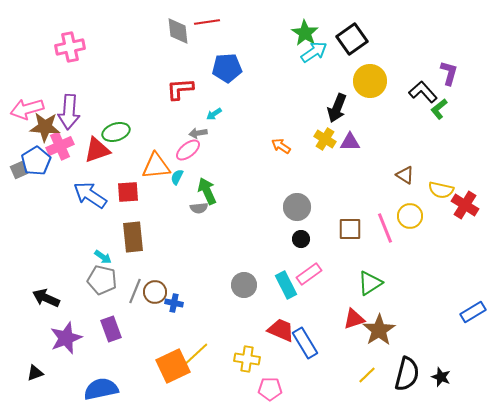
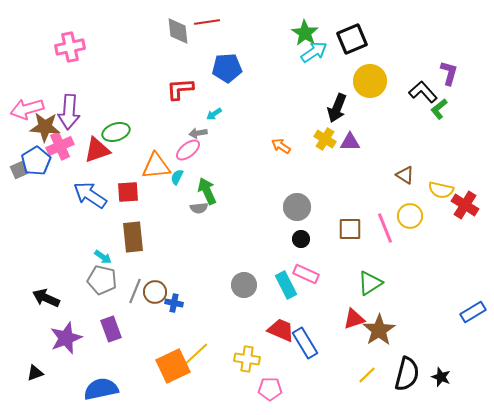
black square at (352, 39): rotated 12 degrees clockwise
pink rectangle at (309, 274): moved 3 px left; rotated 60 degrees clockwise
